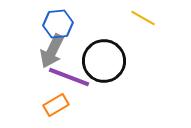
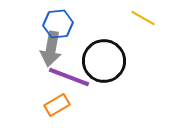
gray arrow: moved 1 px left, 2 px up; rotated 16 degrees counterclockwise
orange rectangle: moved 1 px right
